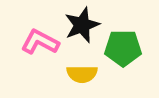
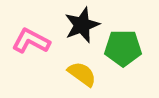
pink L-shape: moved 9 px left, 1 px up
yellow semicircle: rotated 144 degrees counterclockwise
